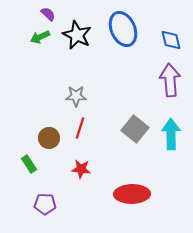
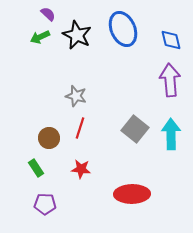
gray star: rotated 15 degrees clockwise
green rectangle: moved 7 px right, 4 px down
